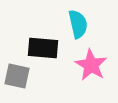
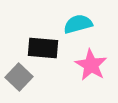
cyan semicircle: rotated 92 degrees counterclockwise
gray square: moved 2 px right, 1 px down; rotated 32 degrees clockwise
